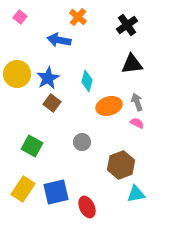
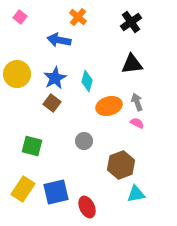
black cross: moved 4 px right, 3 px up
blue star: moved 7 px right
gray circle: moved 2 px right, 1 px up
green square: rotated 15 degrees counterclockwise
